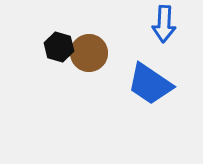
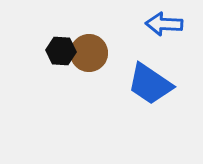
blue arrow: rotated 90 degrees clockwise
black hexagon: moved 2 px right, 4 px down; rotated 12 degrees counterclockwise
